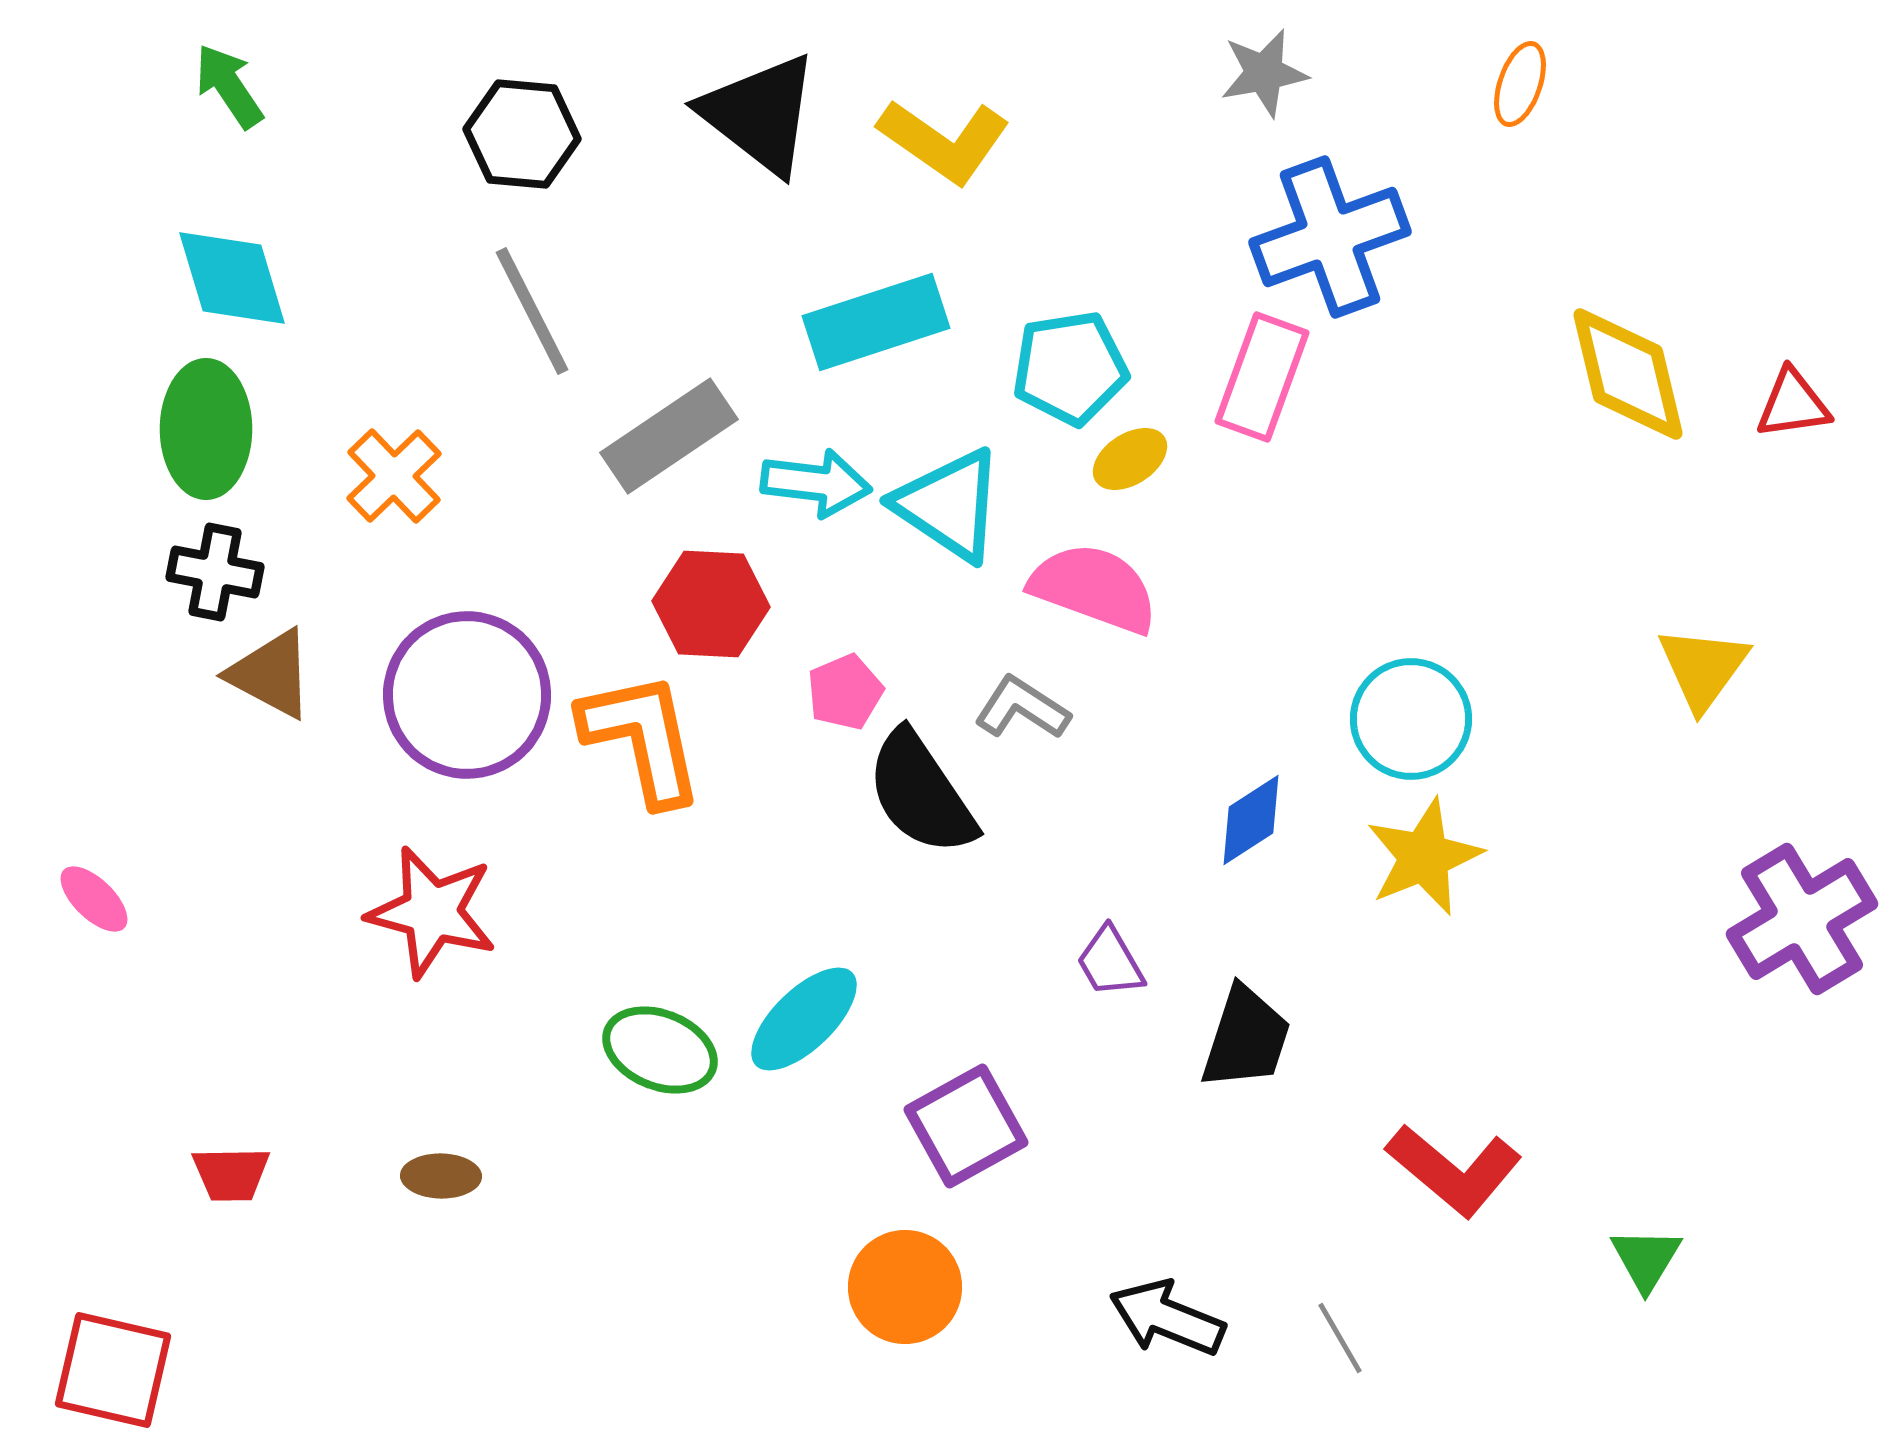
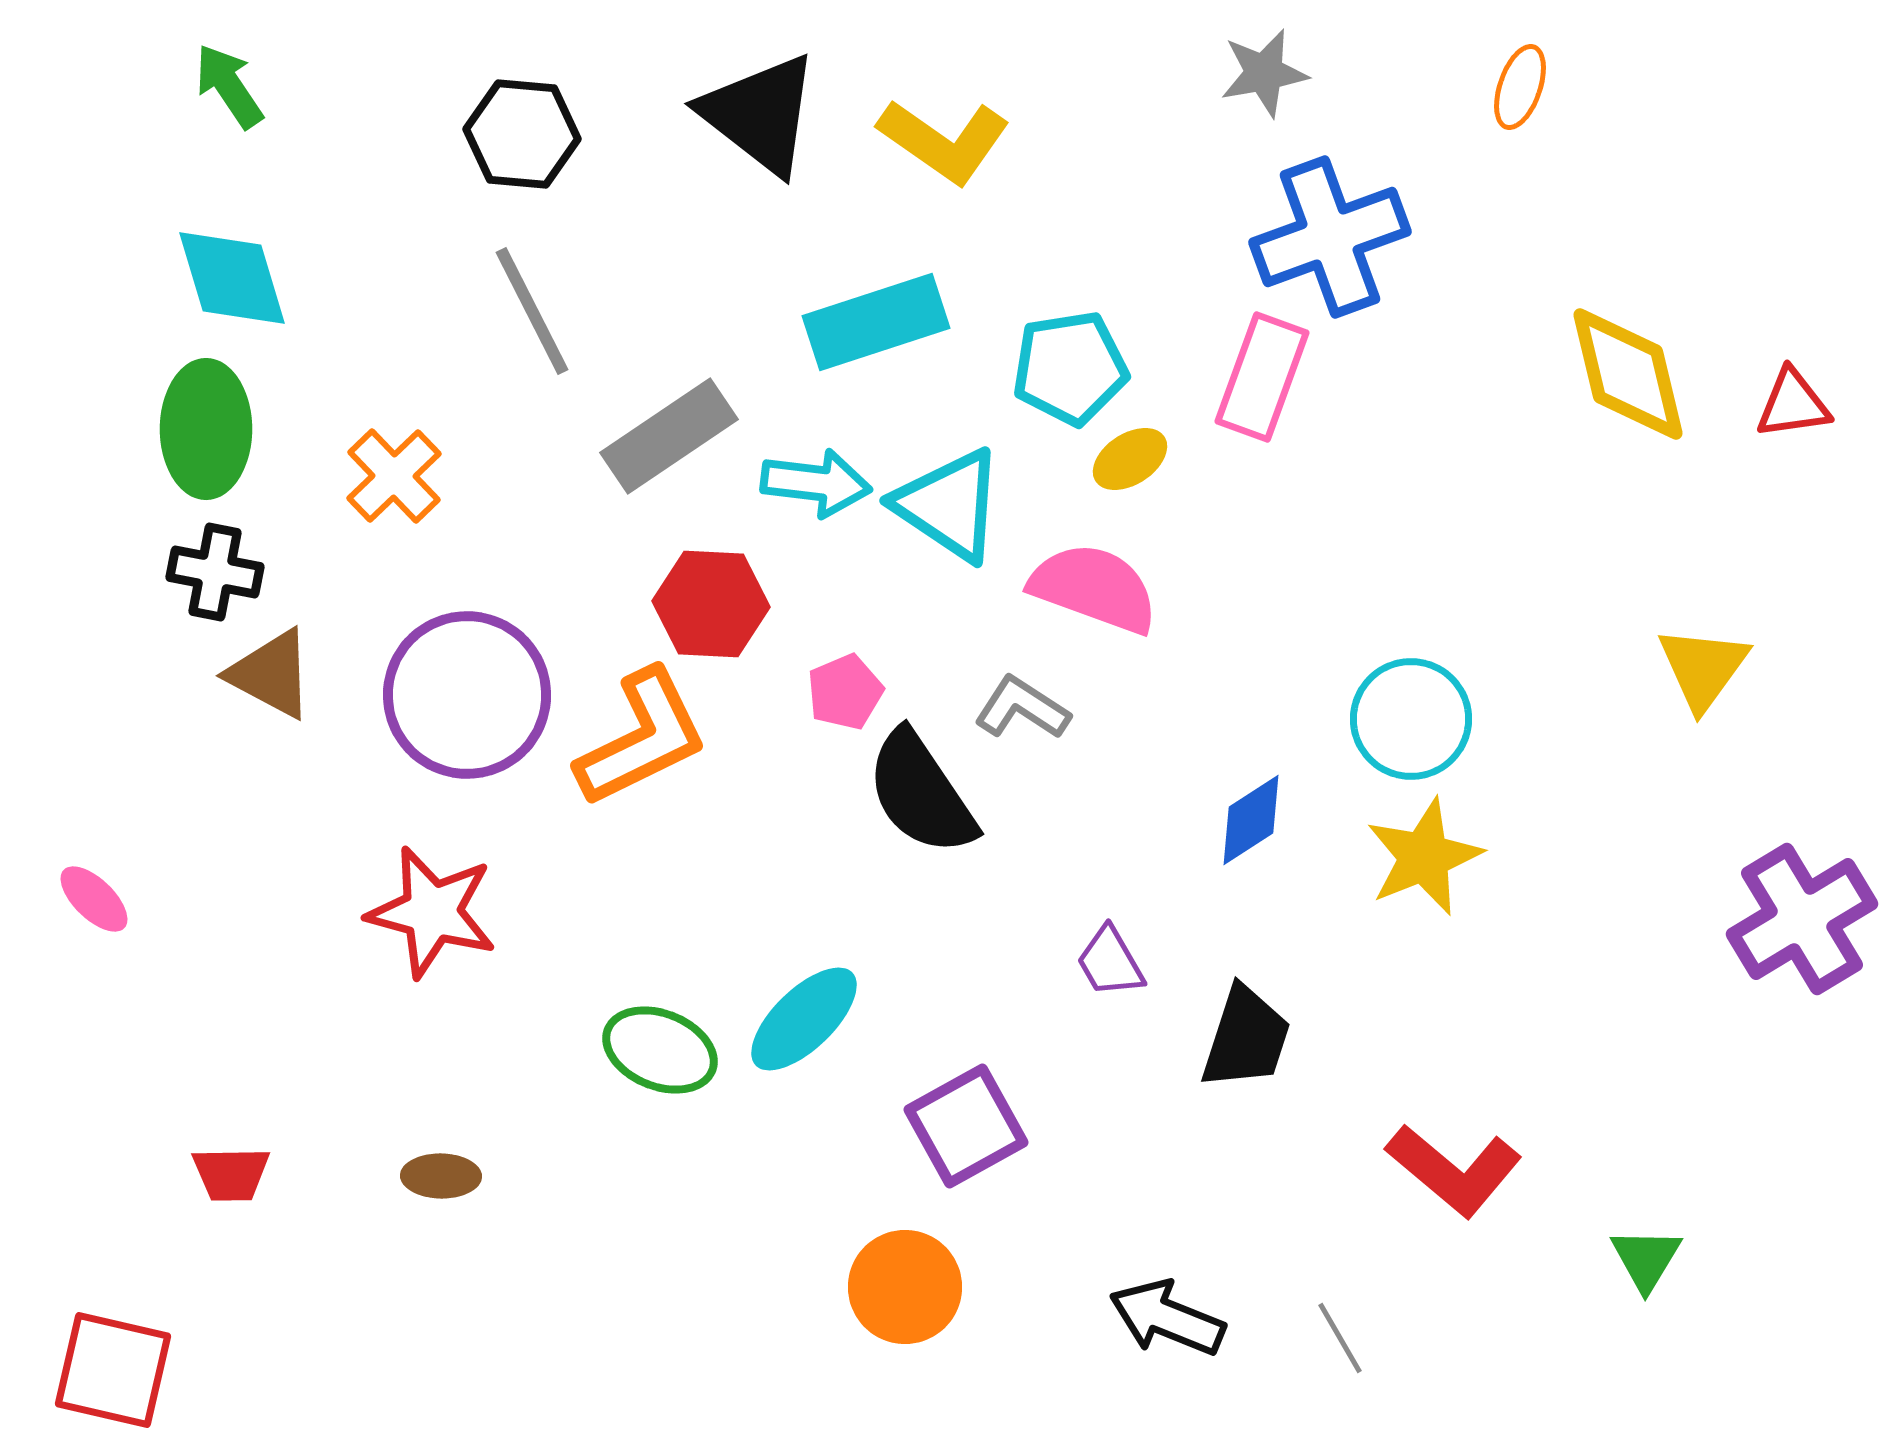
orange ellipse at (1520, 84): moved 3 px down
orange L-shape at (642, 738): rotated 76 degrees clockwise
